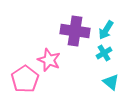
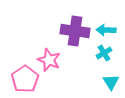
cyan arrow: rotated 60 degrees clockwise
cyan triangle: rotated 18 degrees clockwise
